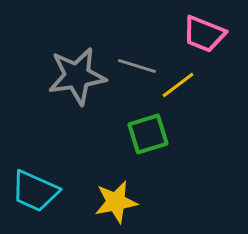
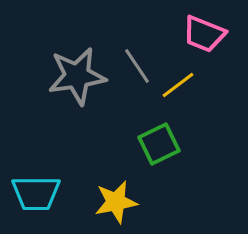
gray line: rotated 39 degrees clockwise
green square: moved 11 px right, 10 px down; rotated 9 degrees counterclockwise
cyan trapezoid: moved 1 px right, 2 px down; rotated 24 degrees counterclockwise
